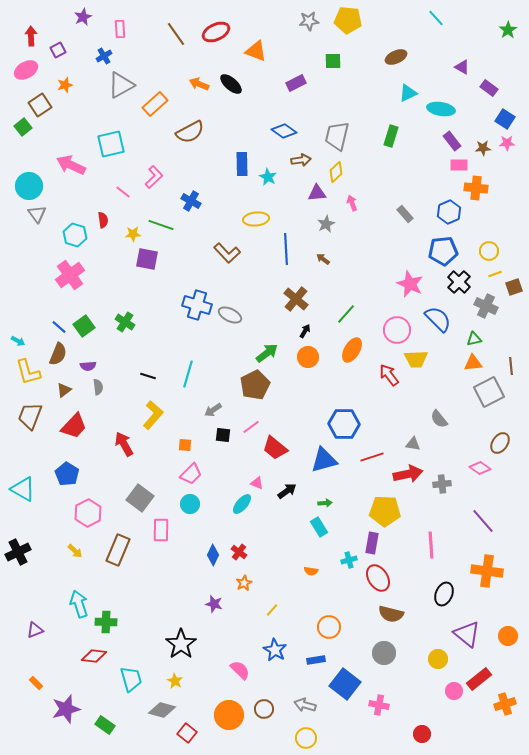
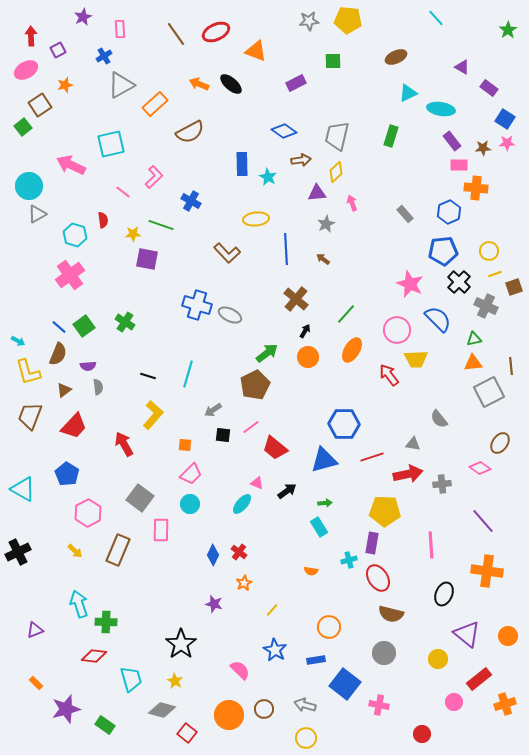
gray triangle at (37, 214): rotated 36 degrees clockwise
pink circle at (454, 691): moved 11 px down
